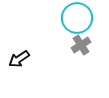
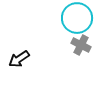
gray cross: rotated 30 degrees counterclockwise
